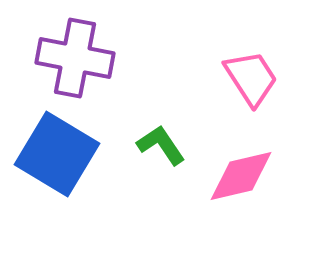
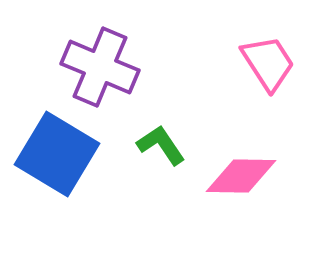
purple cross: moved 25 px right, 9 px down; rotated 12 degrees clockwise
pink trapezoid: moved 17 px right, 15 px up
pink diamond: rotated 14 degrees clockwise
